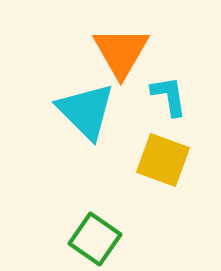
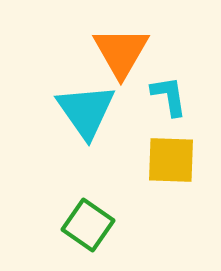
cyan triangle: rotated 10 degrees clockwise
yellow square: moved 8 px right; rotated 18 degrees counterclockwise
green square: moved 7 px left, 14 px up
